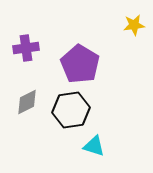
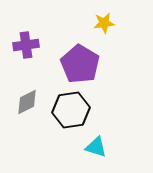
yellow star: moved 30 px left, 2 px up
purple cross: moved 3 px up
cyan triangle: moved 2 px right, 1 px down
